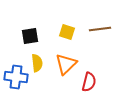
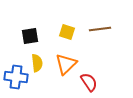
red semicircle: rotated 48 degrees counterclockwise
